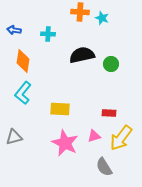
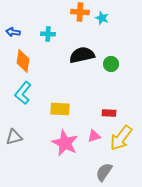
blue arrow: moved 1 px left, 2 px down
gray semicircle: moved 5 px down; rotated 66 degrees clockwise
